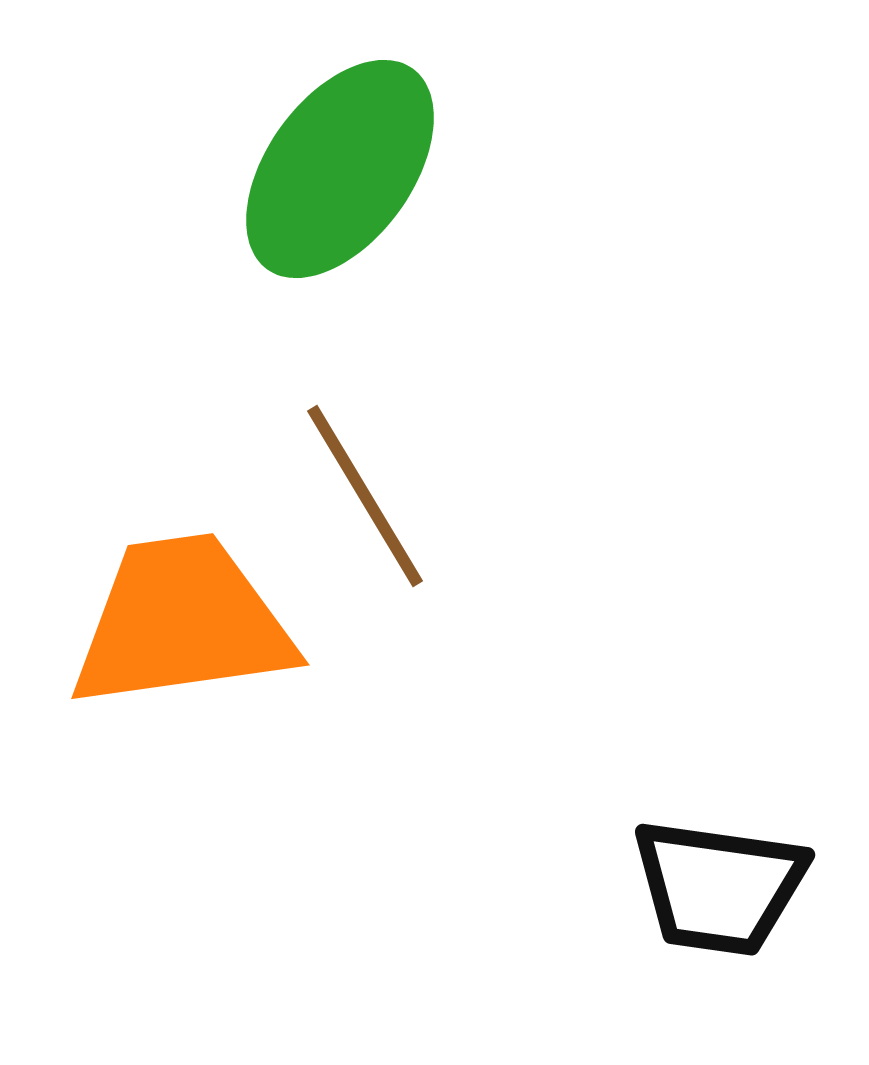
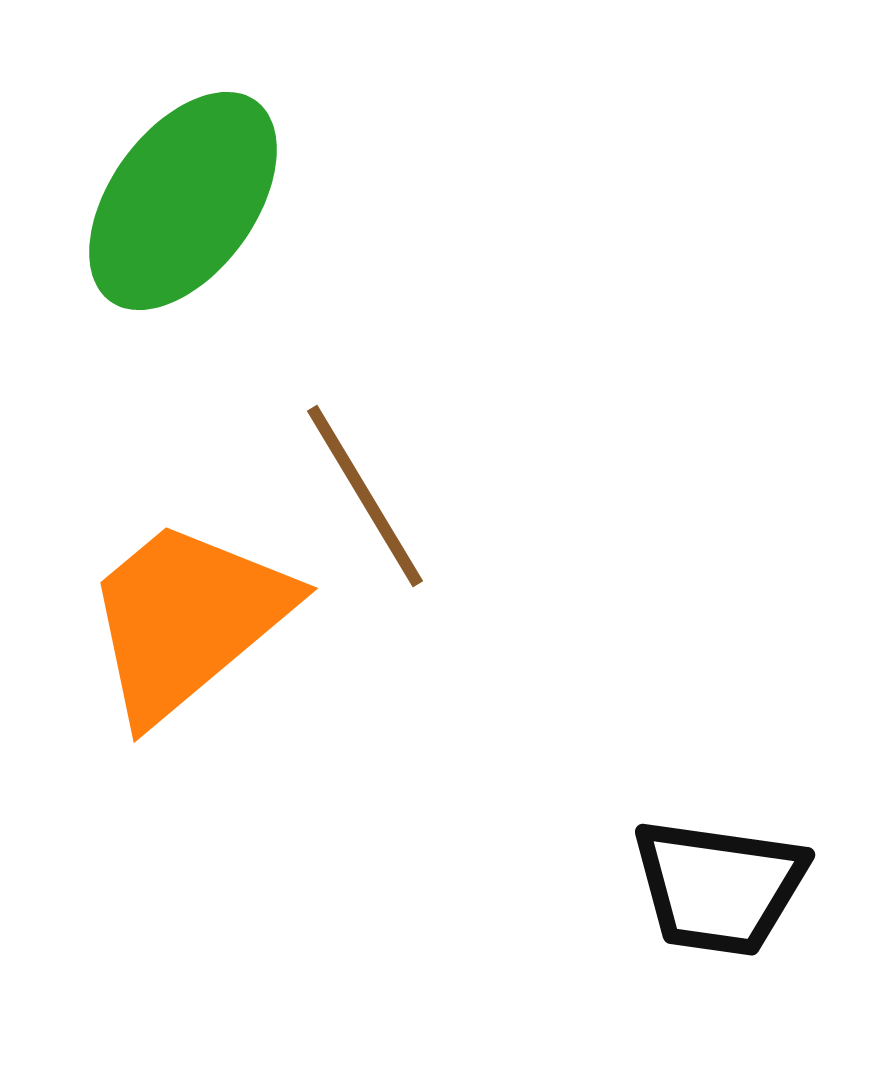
green ellipse: moved 157 px left, 32 px down
orange trapezoid: moved 5 px right, 3 px up; rotated 32 degrees counterclockwise
